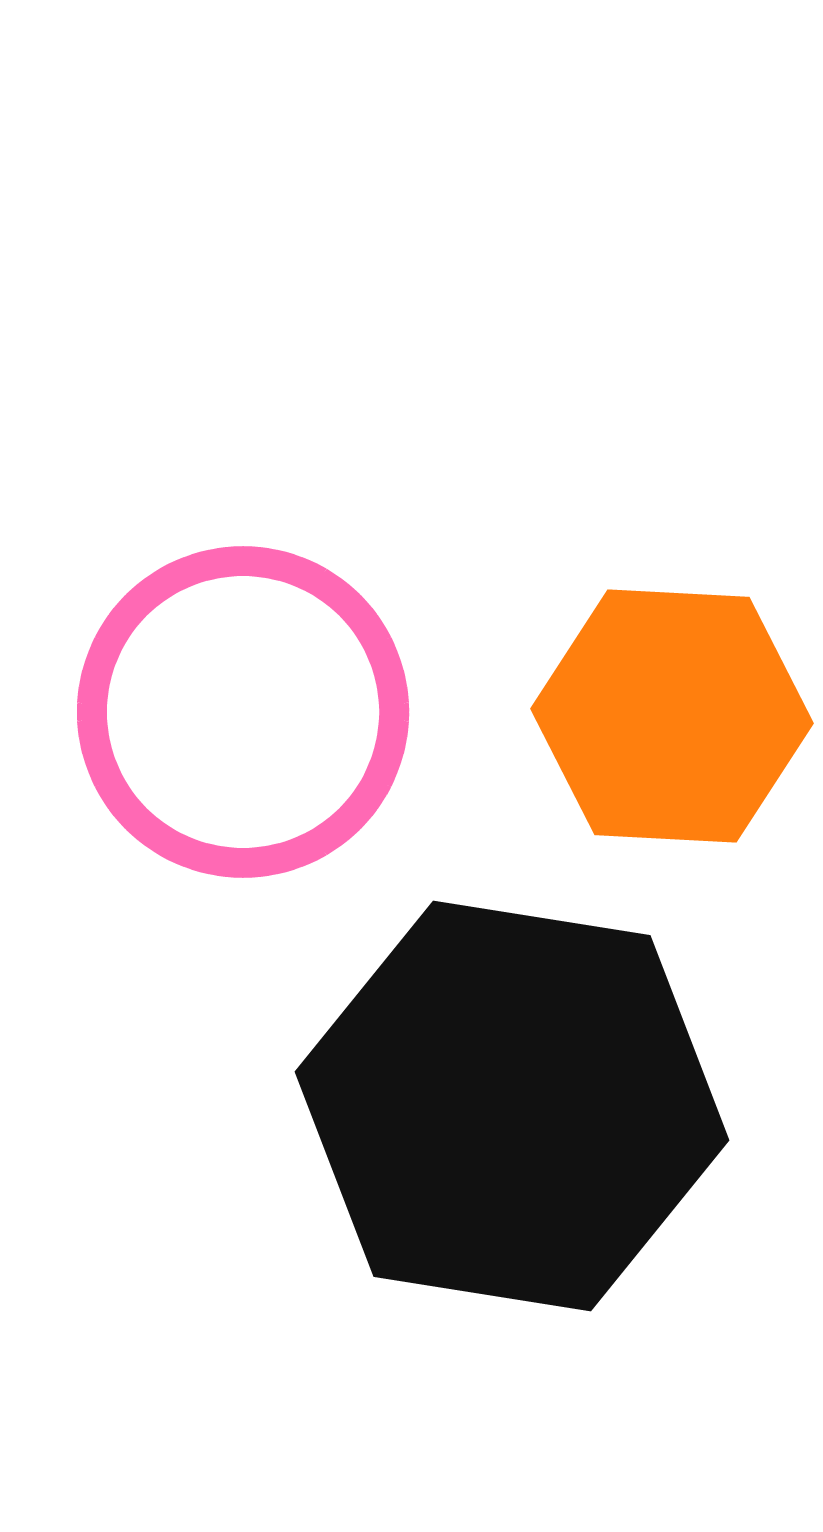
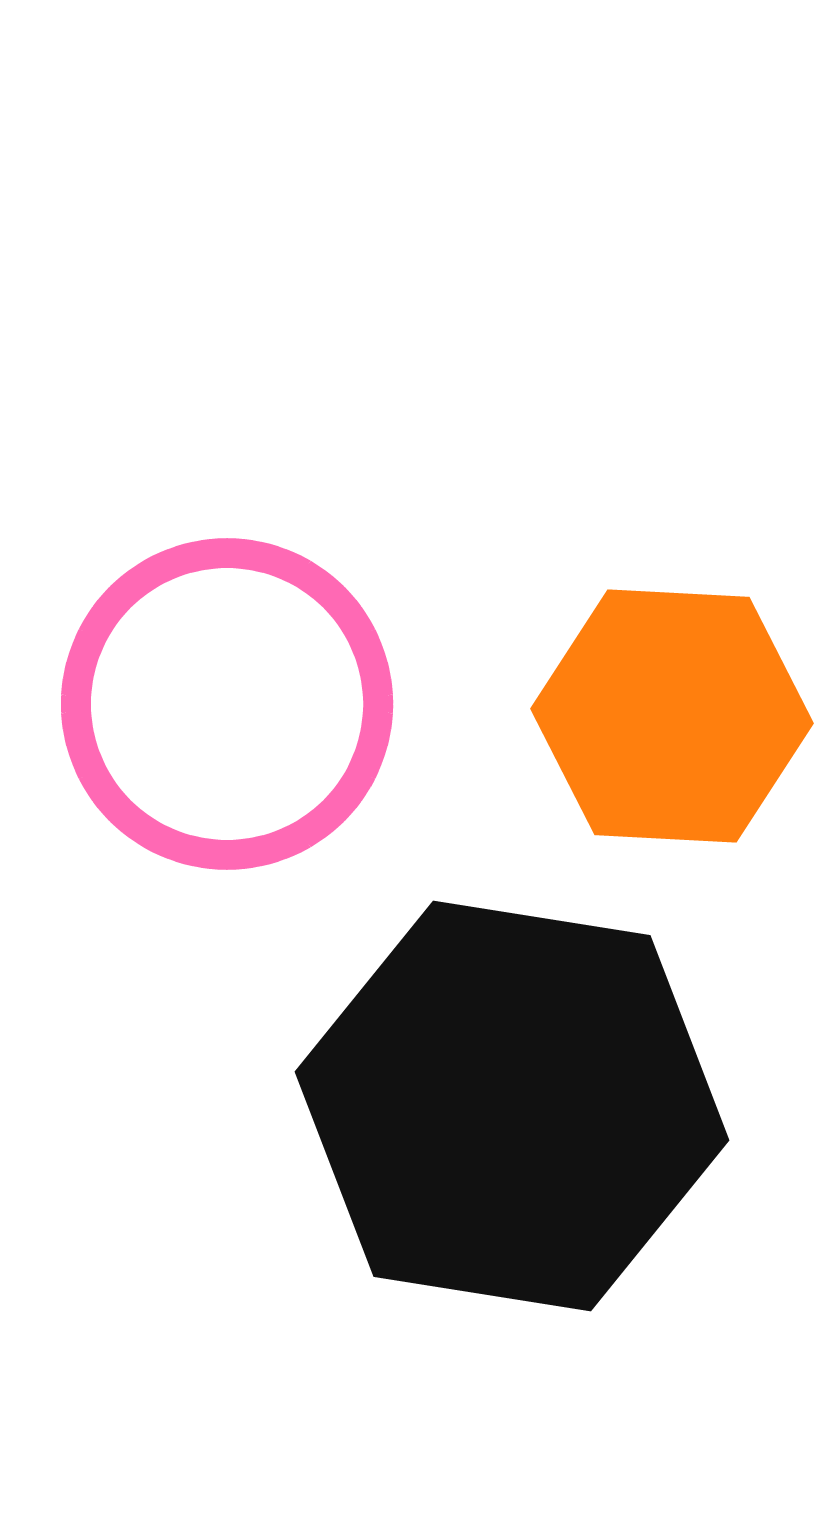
pink circle: moved 16 px left, 8 px up
